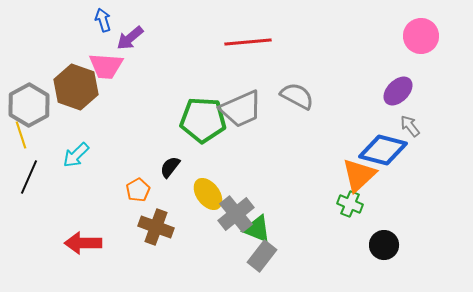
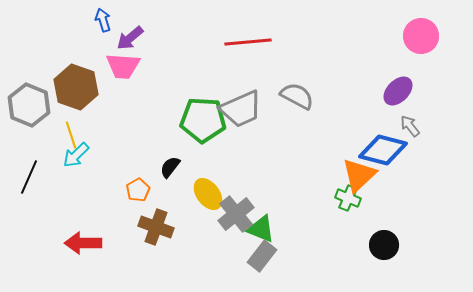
pink trapezoid: moved 17 px right
gray hexagon: rotated 9 degrees counterclockwise
yellow line: moved 50 px right
green cross: moved 2 px left, 6 px up
green triangle: moved 4 px right
